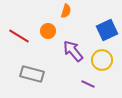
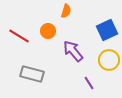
yellow circle: moved 7 px right
purple line: moved 1 px right, 1 px up; rotated 32 degrees clockwise
